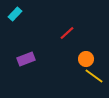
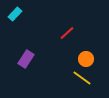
purple rectangle: rotated 36 degrees counterclockwise
yellow line: moved 12 px left, 2 px down
